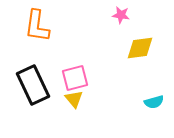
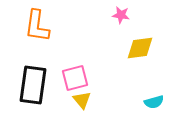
black rectangle: rotated 33 degrees clockwise
yellow triangle: moved 8 px right, 1 px down
